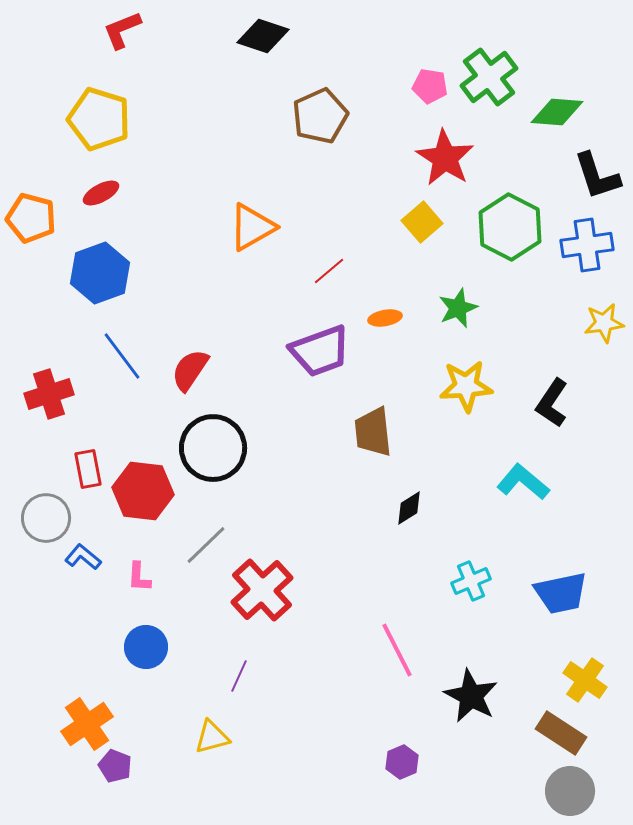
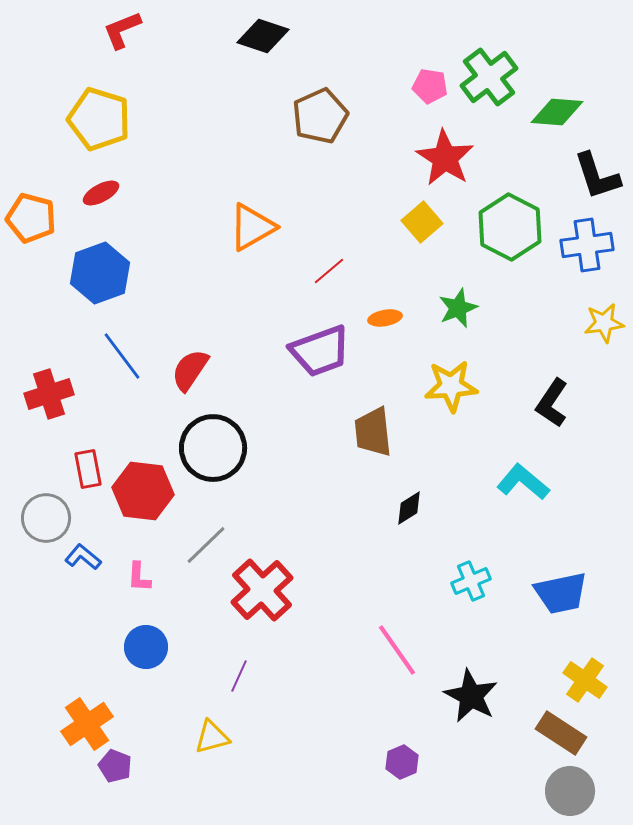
yellow star at (466, 386): moved 15 px left
pink line at (397, 650): rotated 8 degrees counterclockwise
